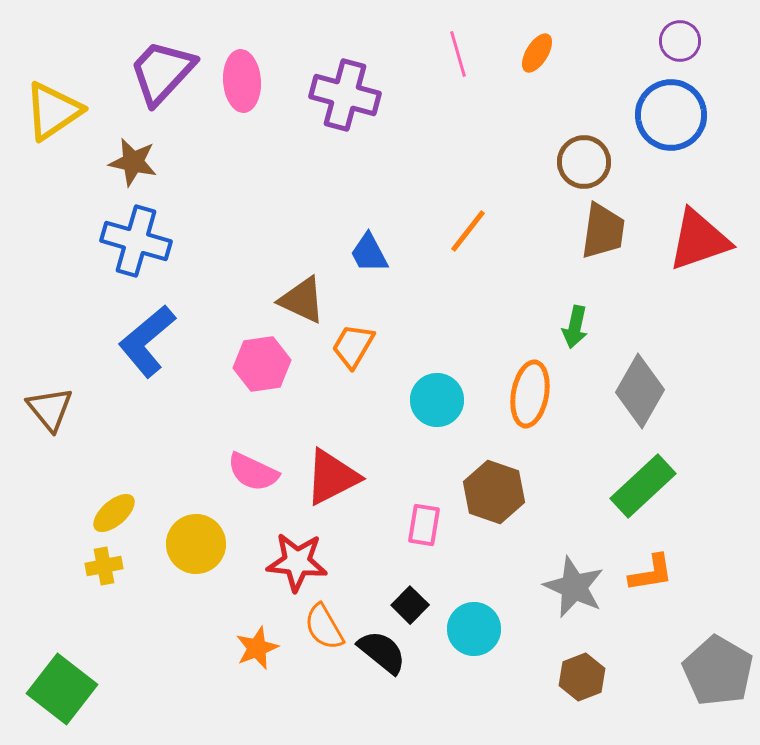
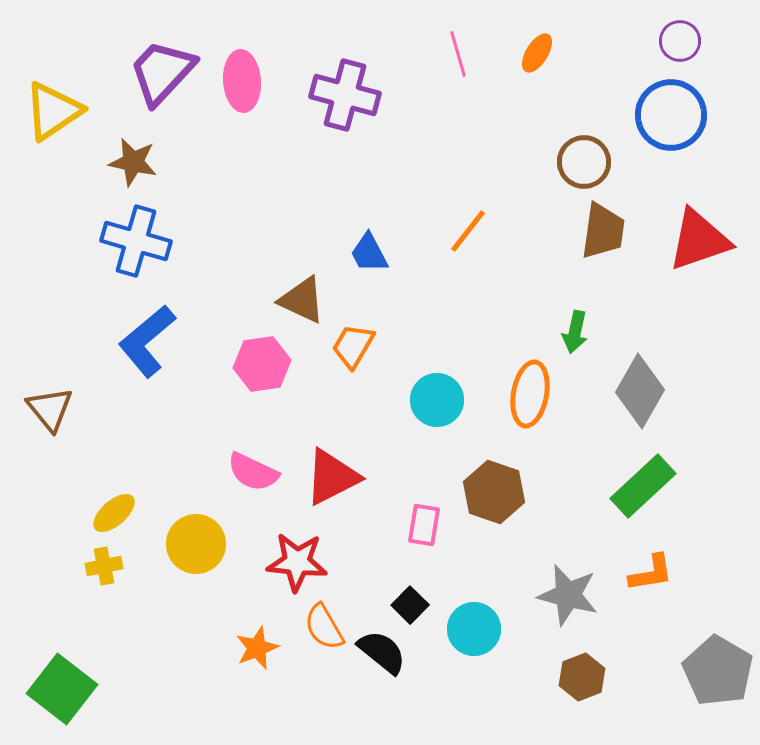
green arrow at (575, 327): moved 5 px down
gray star at (574, 587): moved 6 px left, 8 px down; rotated 10 degrees counterclockwise
